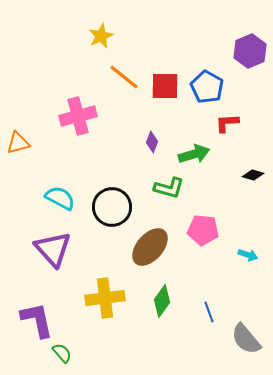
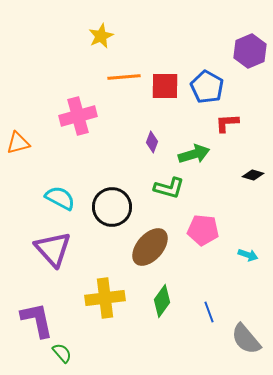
orange line: rotated 44 degrees counterclockwise
